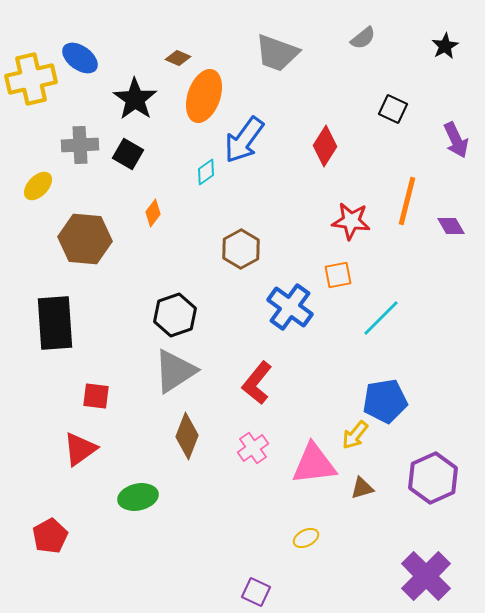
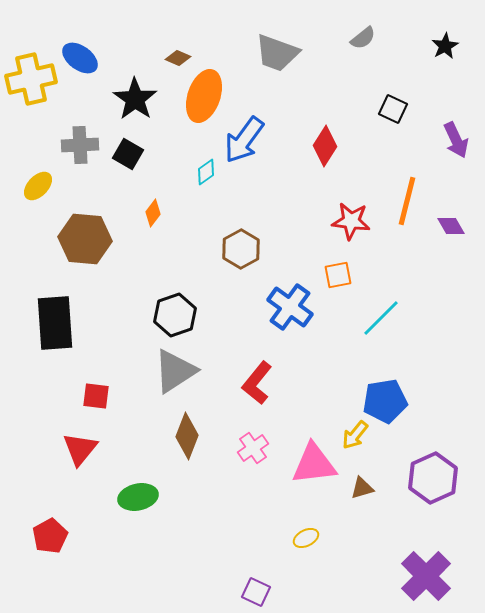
red triangle at (80, 449): rotated 15 degrees counterclockwise
